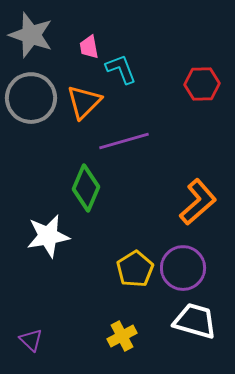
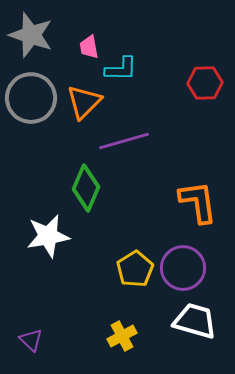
cyan L-shape: rotated 112 degrees clockwise
red hexagon: moved 3 px right, 1 px up
orange L-shape: rotated 57 degrees counterclockwise
